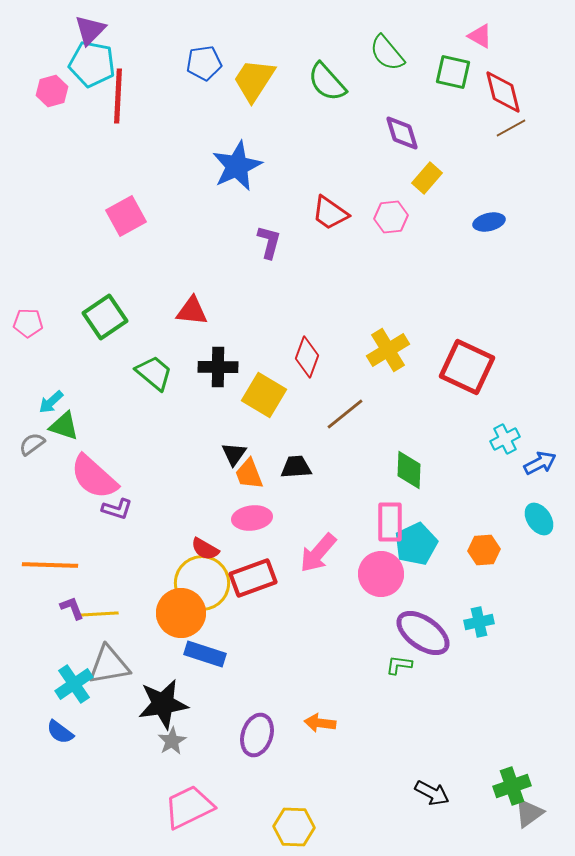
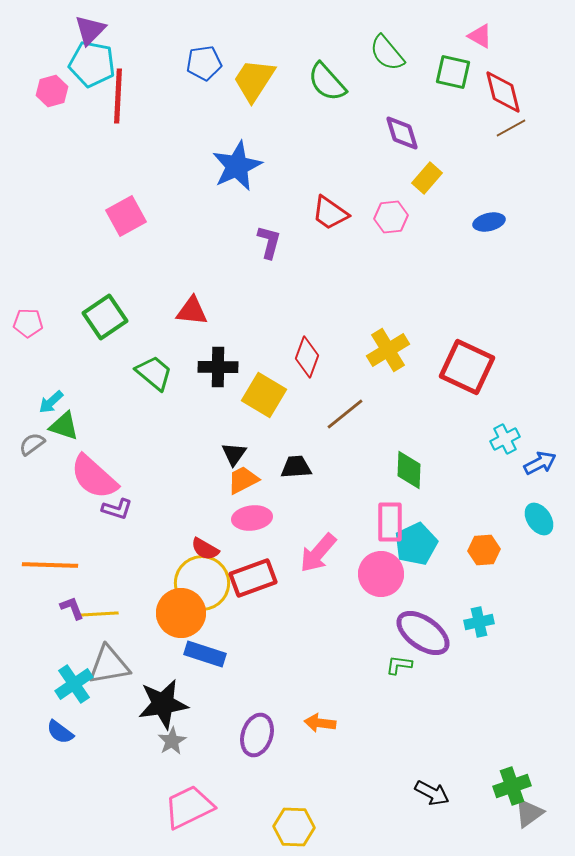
orange trapezoid at (249, 474): moved 6 px left, 6 px down; rotated 84 degrees clockwise
